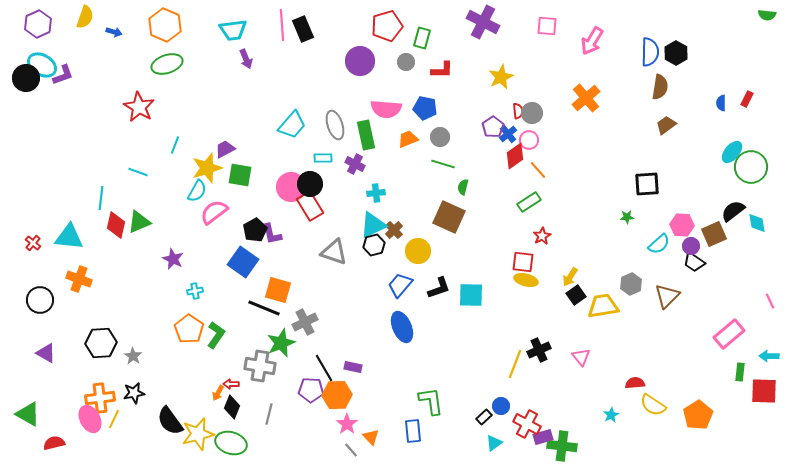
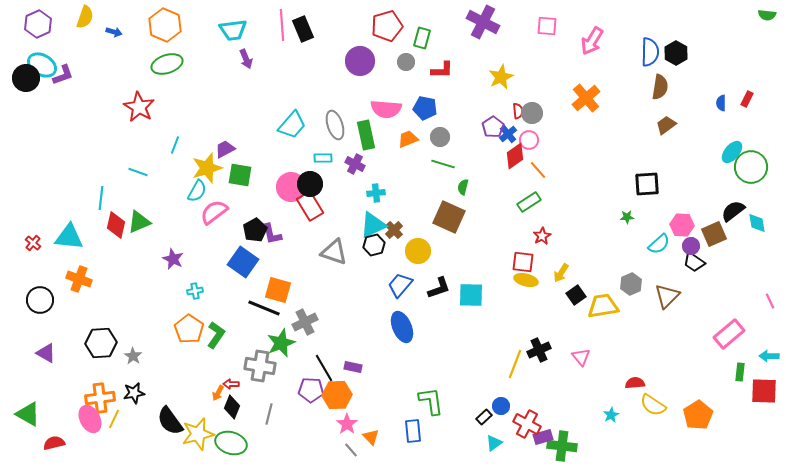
yellow arrow at (570, 277): moved 9 px left, 4 px up
